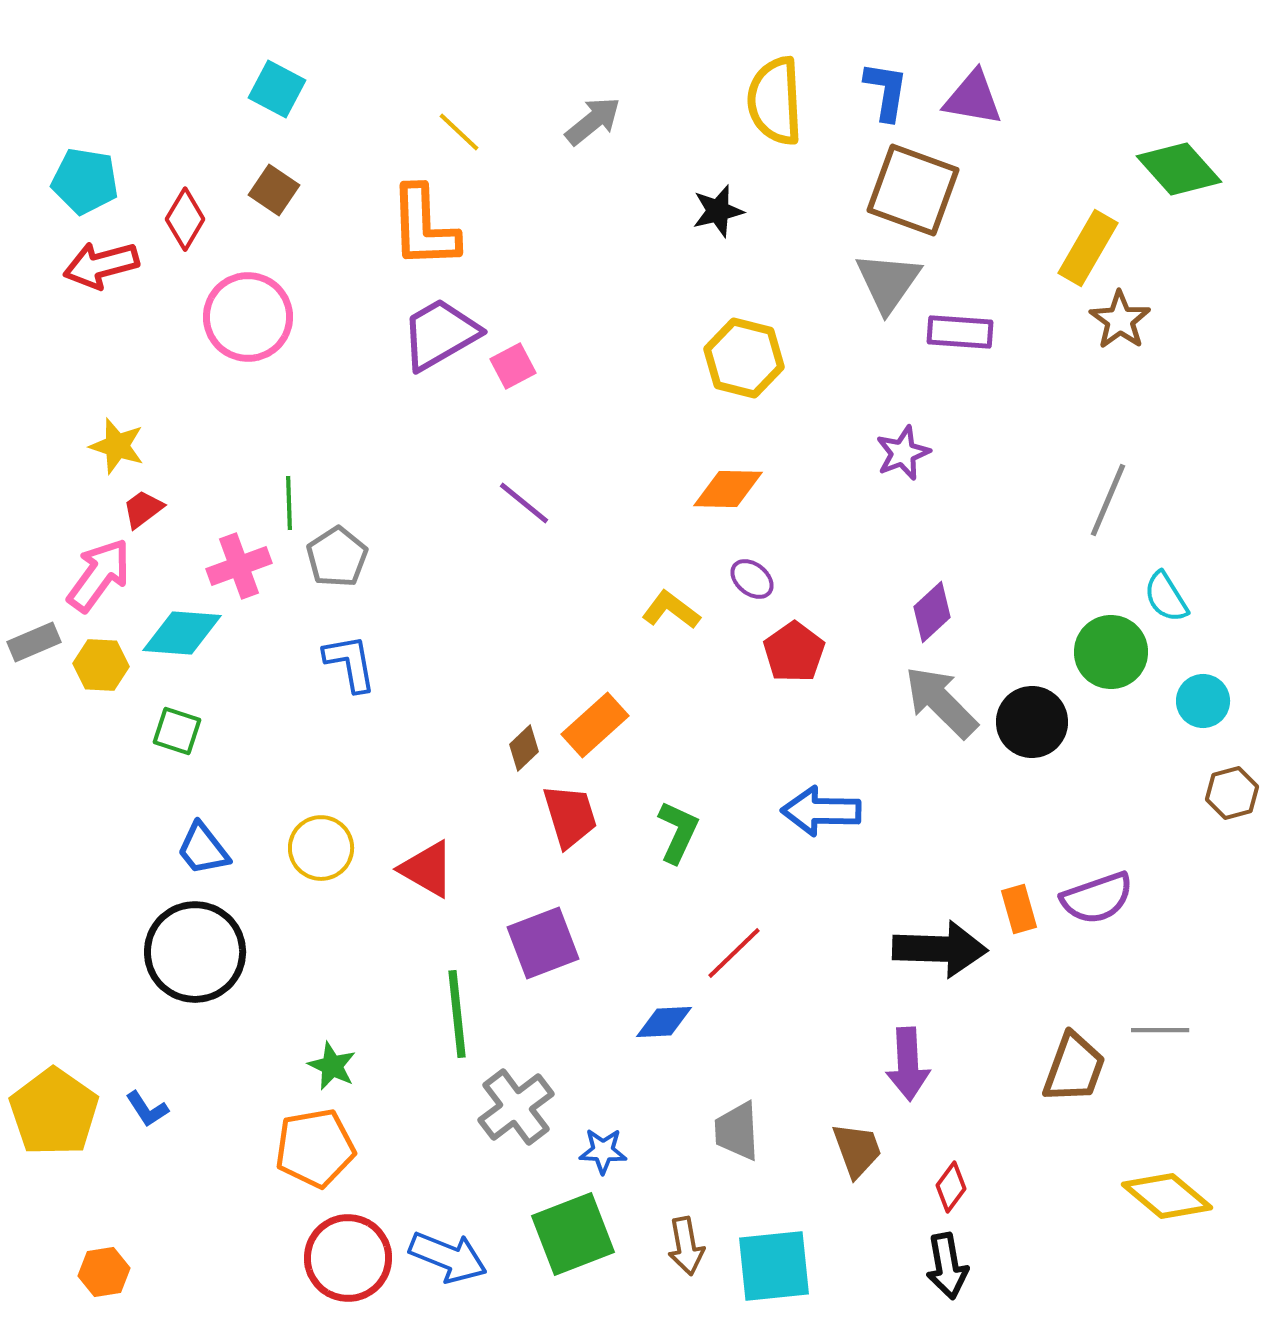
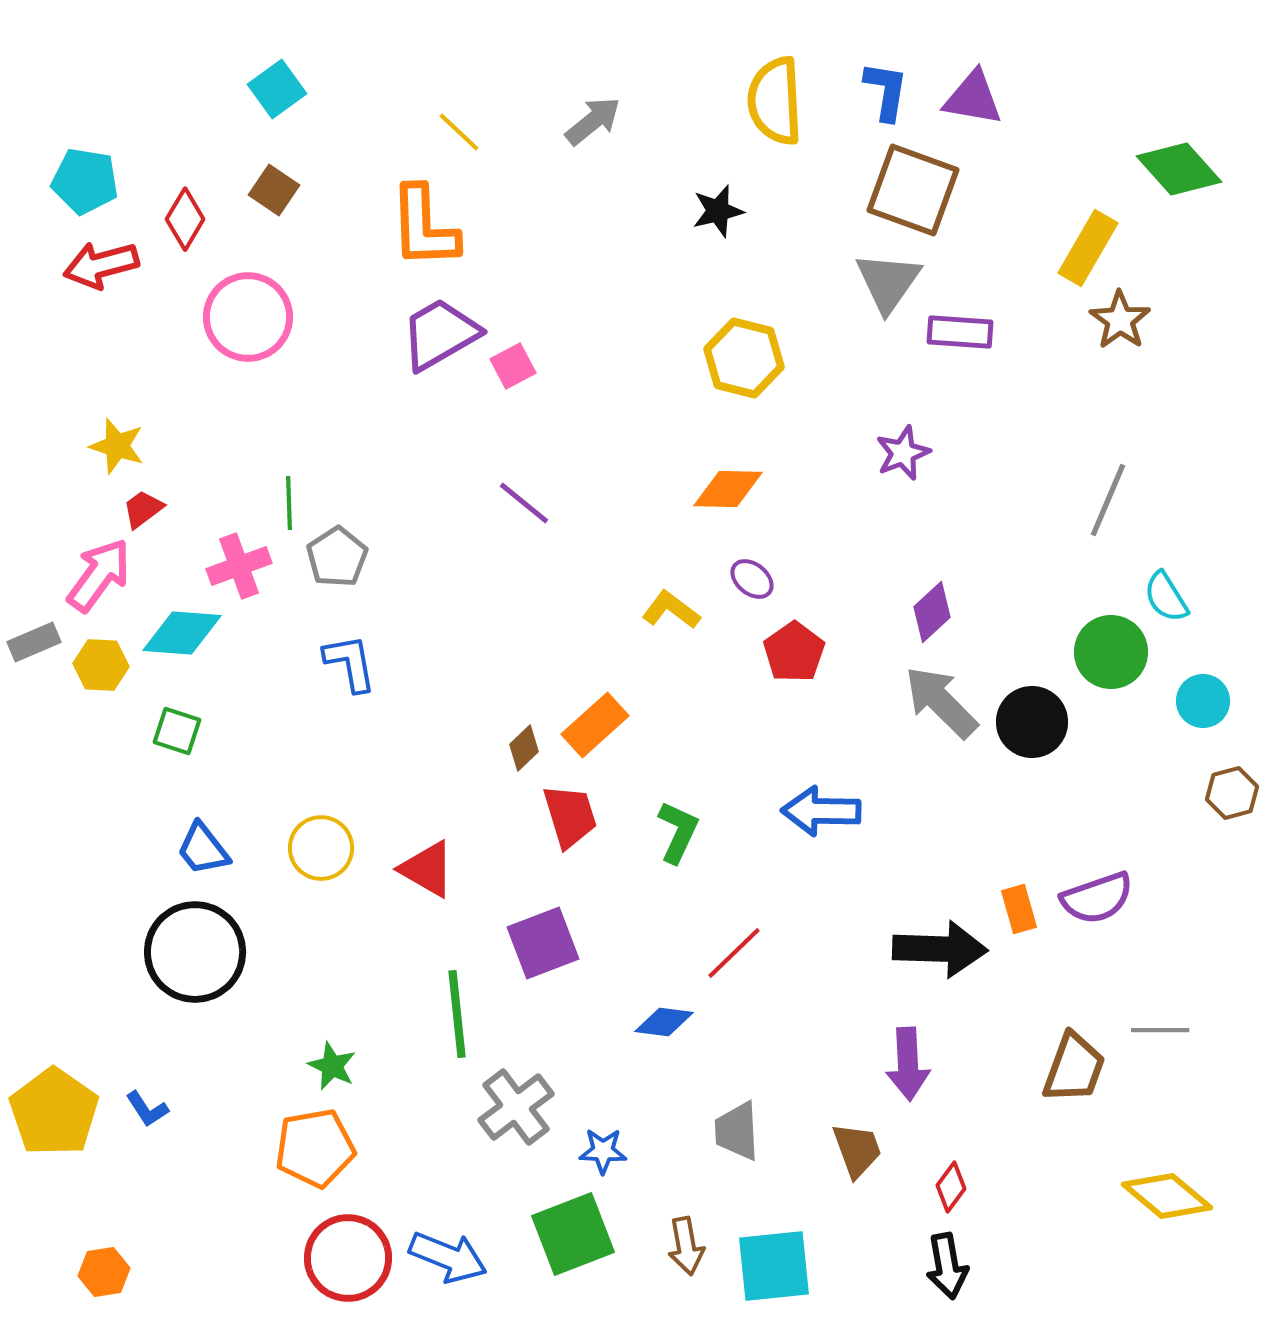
cyan square at (277, 89): rotated 26 degrees clockwise
blue diamond at (664, 1022): rotated 10 degrees clockwise
